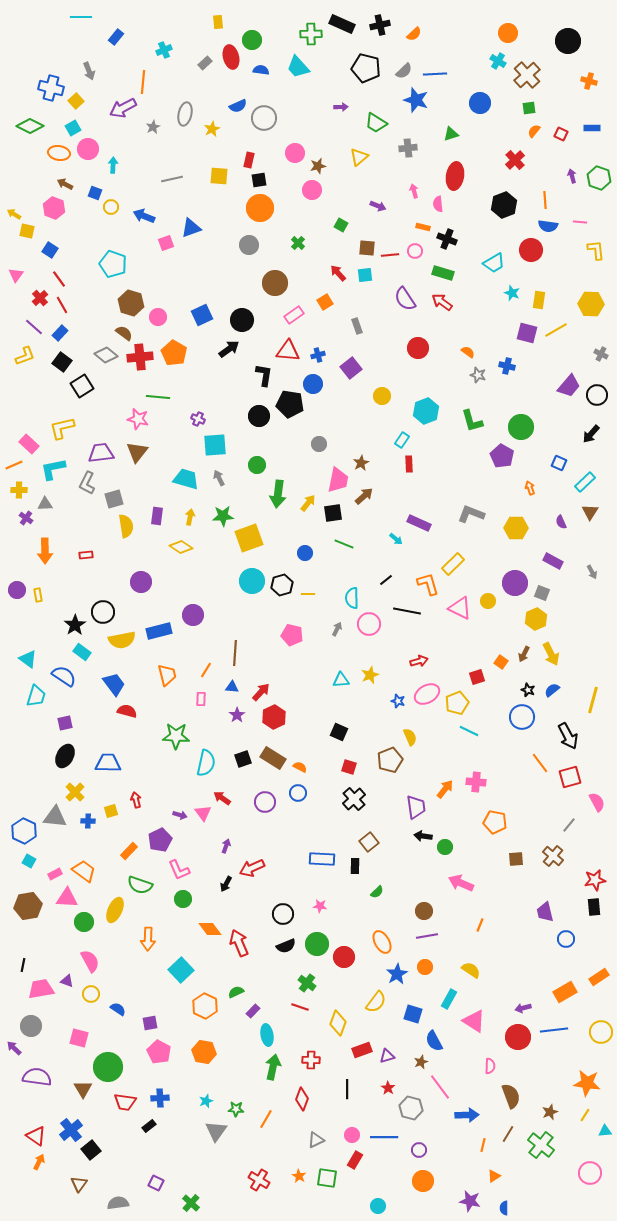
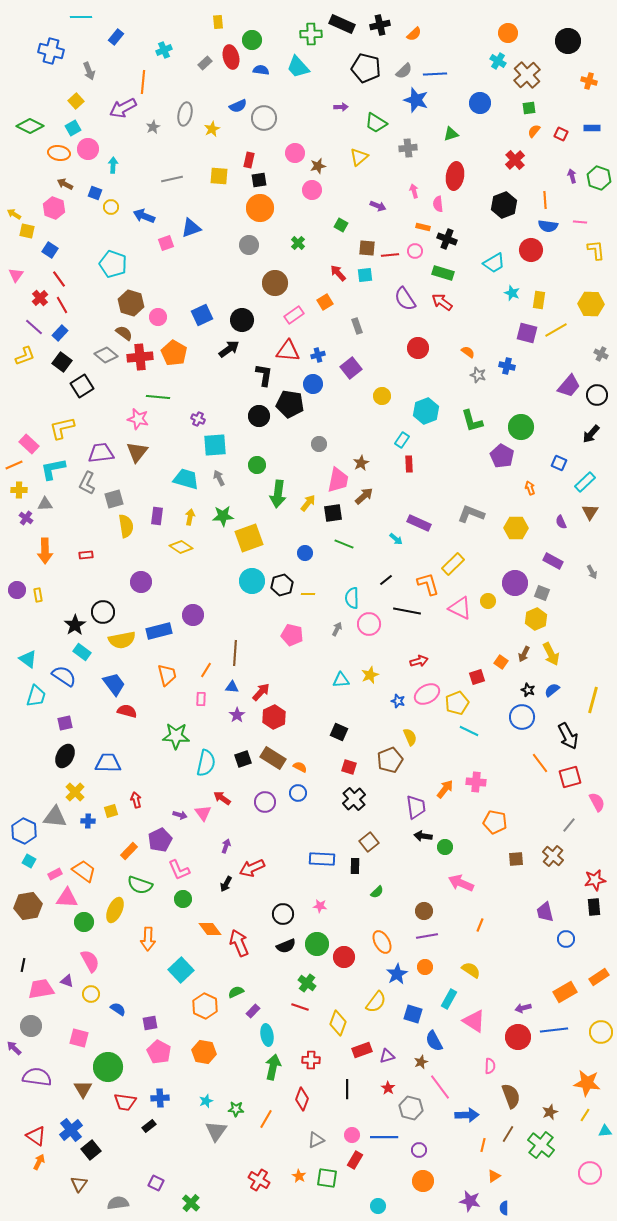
blue cross at (51, 88): moved 37 px up
